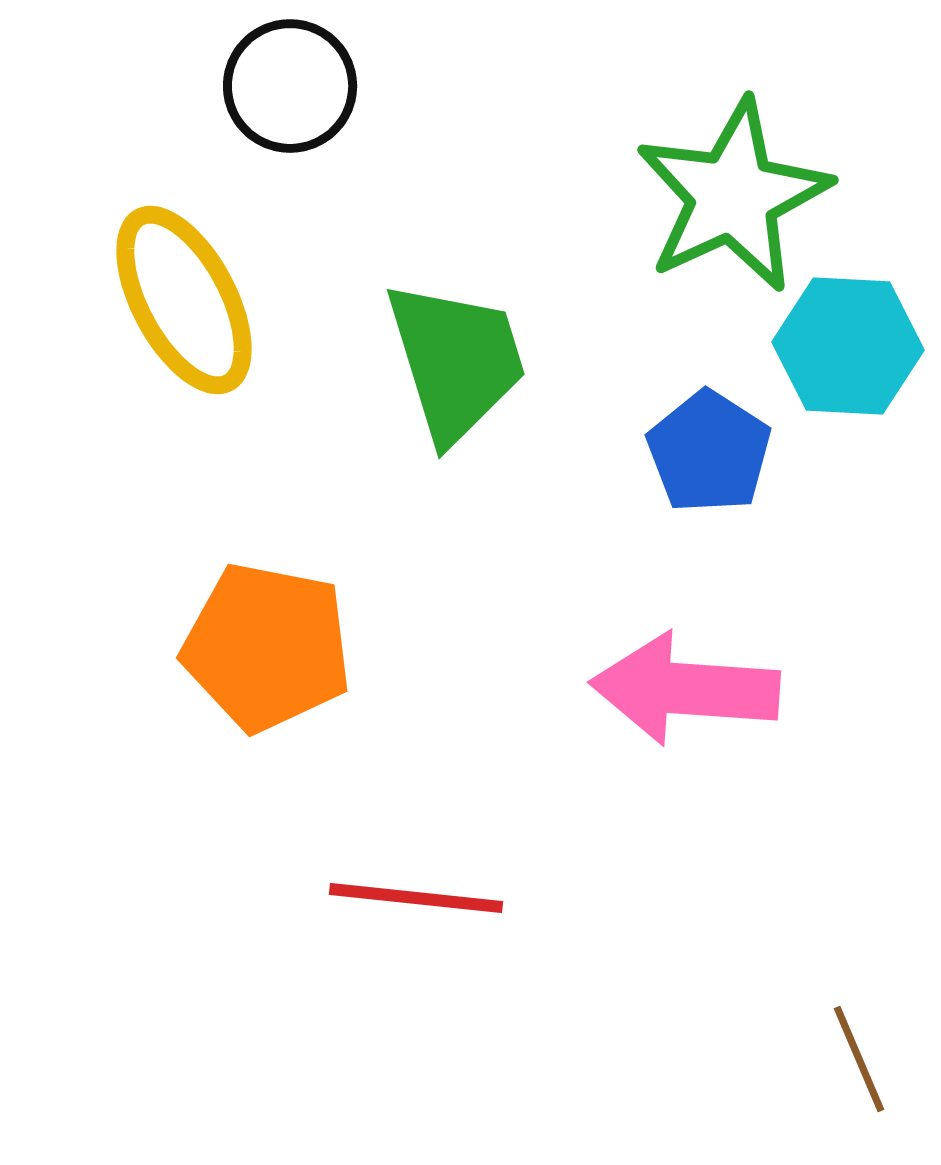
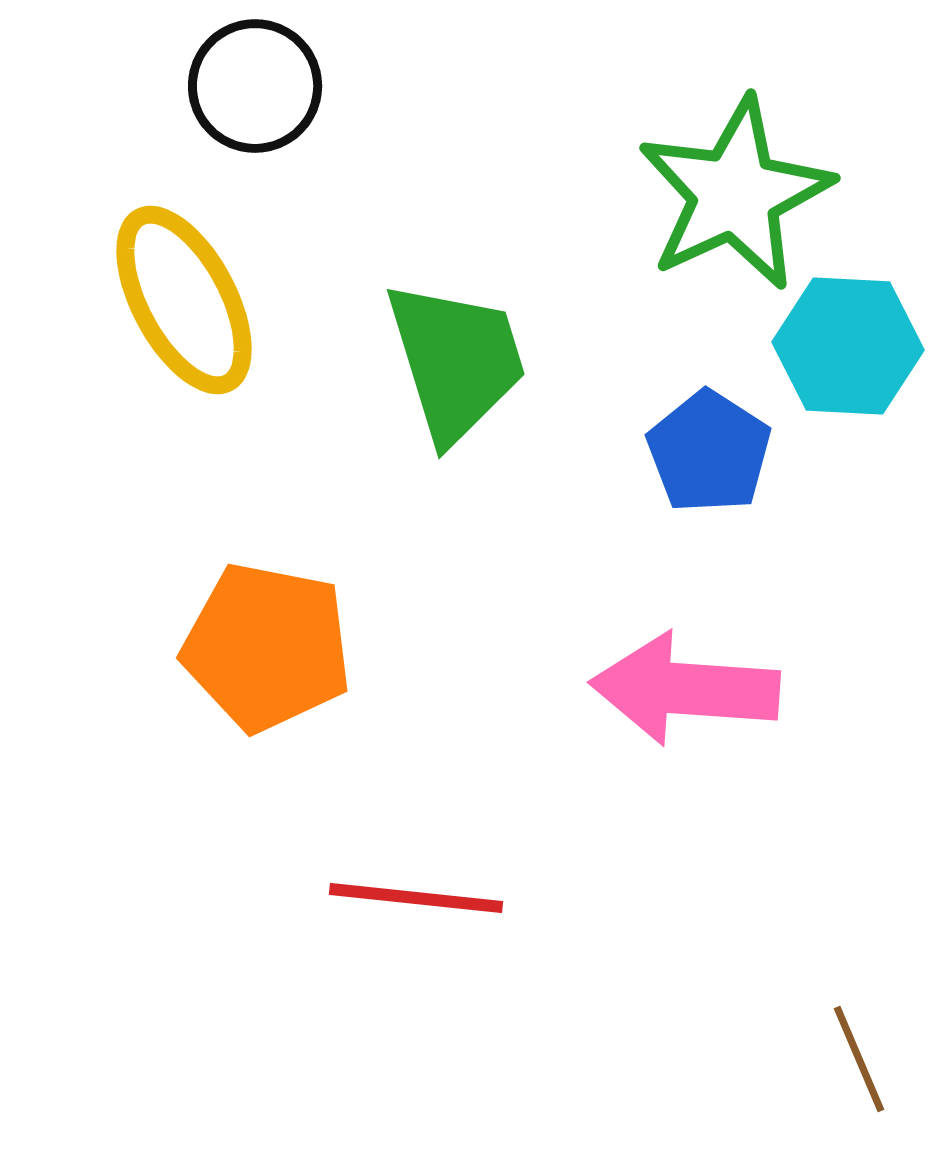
black circle: moved 35 px left
green star: moved 2 px right, 2 px up
